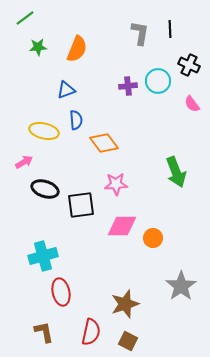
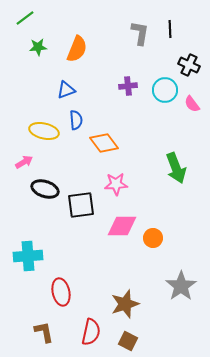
cyan circle: moved 7 px right, 9 px down
green arrow: moved 4 px up
cyan cross: moved 15 px left; rotated 12 degrees clockwise
